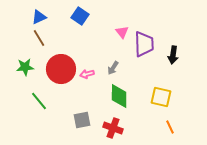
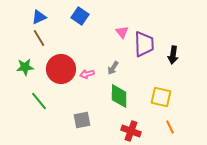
red cross: moved 18 px right, 3 px down
